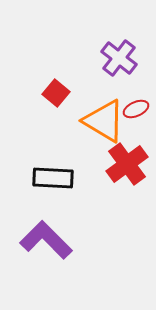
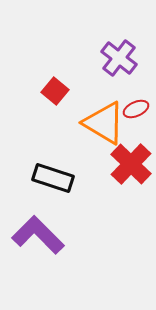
red square: moved 1 px left, 2 px up
orange triangle: moved 2 px down
red cross: moved 4 px right; rotated 9 degrees counterclockwise
black rectangle: rotated 15 degrees clockwise
purple L-shape: moved 8 px left, 5 px up
